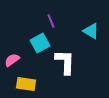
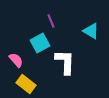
pink semicircle: moved 4 px right; rotated 84 degrees clockwise
yellow rectangle: rotated 30 degrees clockwise
